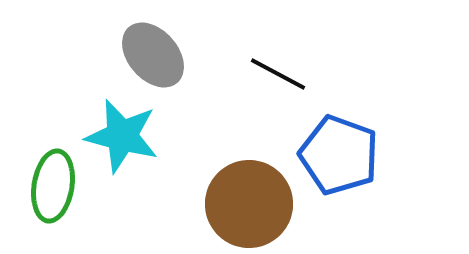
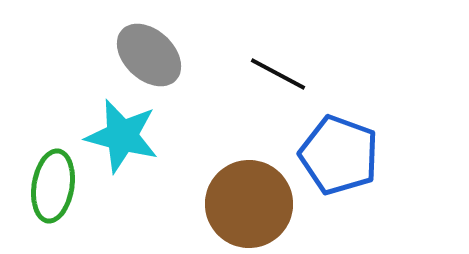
gray ellipse: moved 4 px left; rotated 6 degrees counterclockwise
